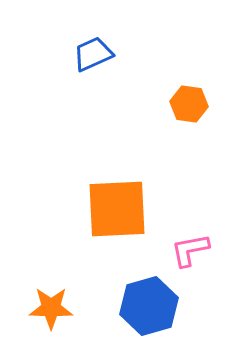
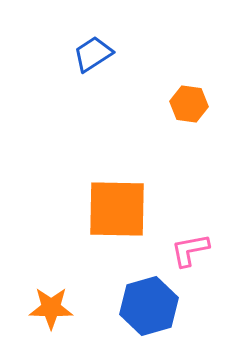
blue trapezoid: rotated 9 degrees counterclockwise
orange square: rotated 4 degrees clockwise
